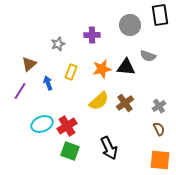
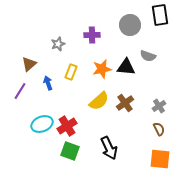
orange square: moved 1 px up
